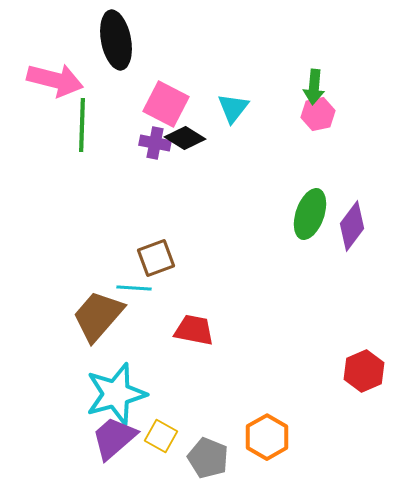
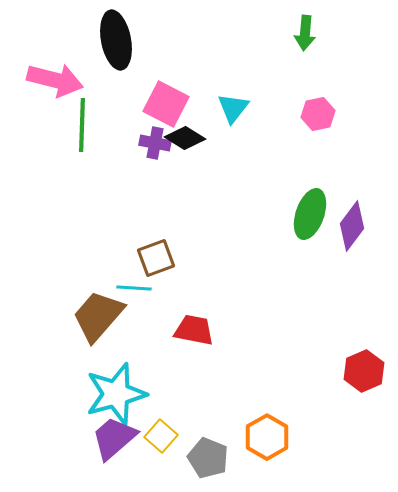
green arrow: moved 9 px left, 54 px up
yellow square: rotated 12 degrees clockwise
